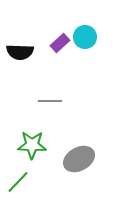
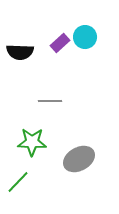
green star: moved 3 px up
